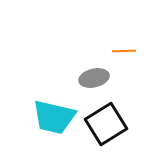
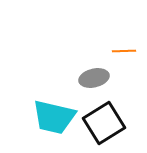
black square: moved 2 px left, 1 px up
